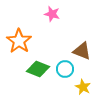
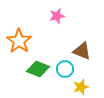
pink star: moved 5 px right, 2 px down; rotated 28 degrees counterclockwise
yellow star: moved 2 px left; rotated 28 degrees clockwise
